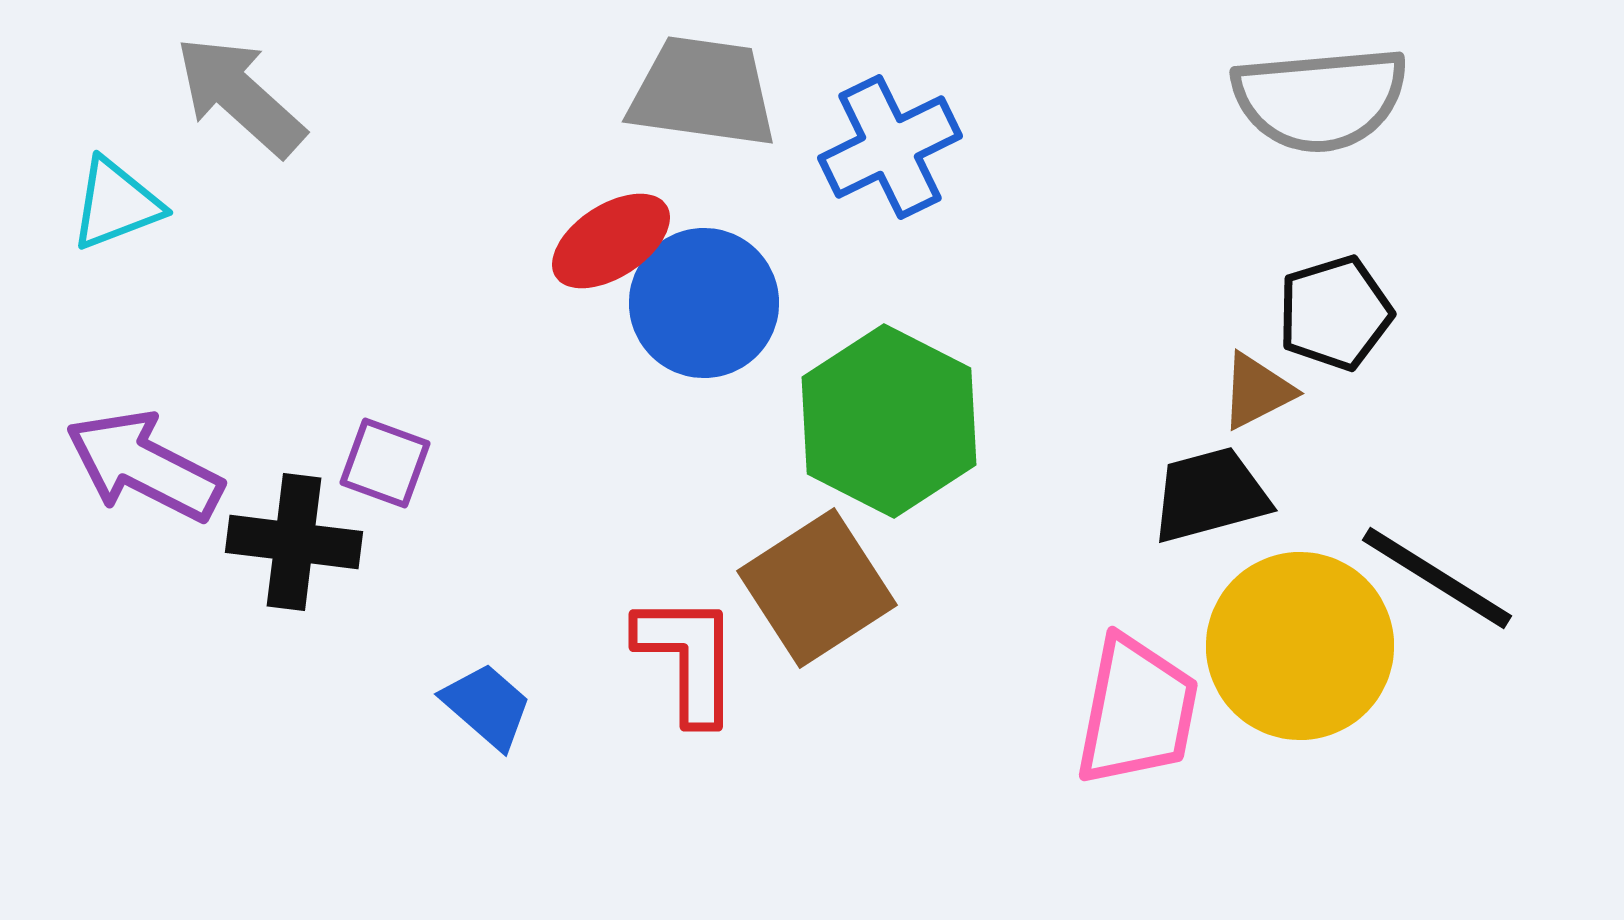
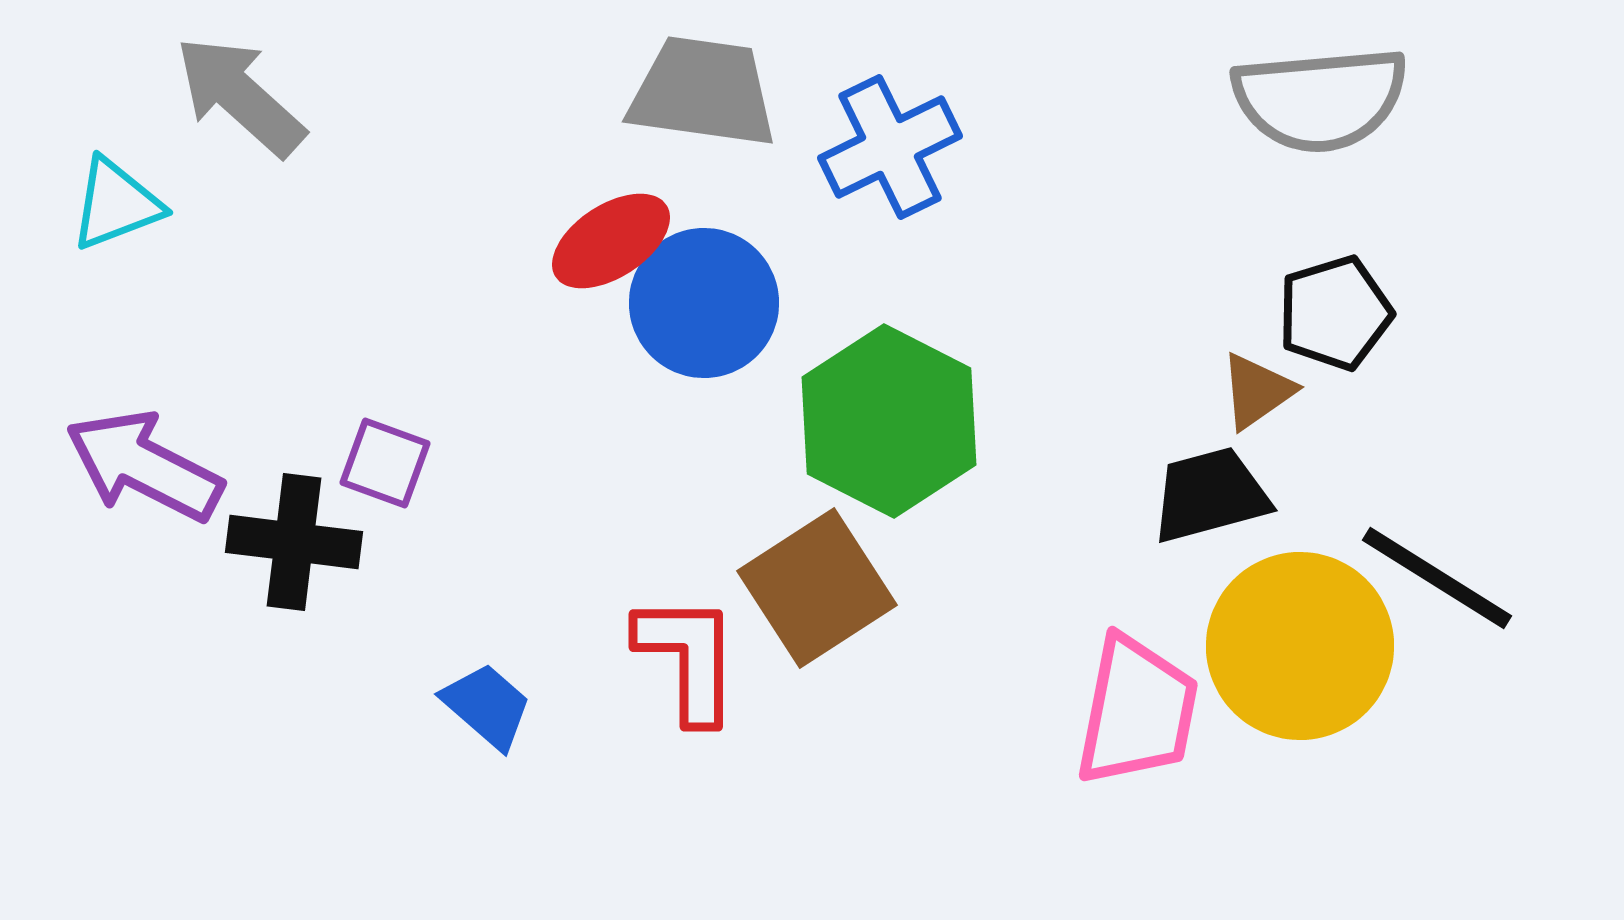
brown triangle: rotated 8 degrees counterclockwise
